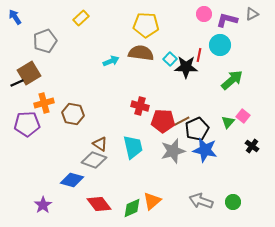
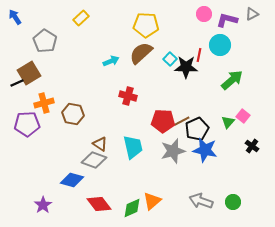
gray pentagon: rotated 20 degrees counterclockwise
brown semicircle: rotated 50 degrees counterclockwise
red cross: moved 12 px left, 10 px up
